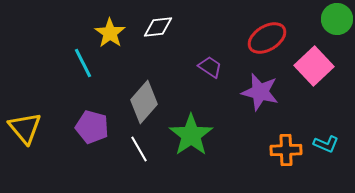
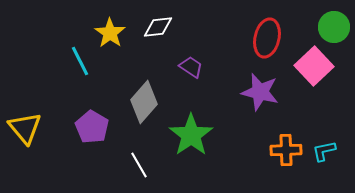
green circle: moved 3 px left, 8 px down
red ellipse: rotated 45 degrees counterclockwise
cyan line: moved 3 px left, 2 px up
purple trapezoid: moved 19 px left
purple pentagon: rotated 16 degrees clockwise
cyan L-shape: moved 2 px left, 7 px down; rotated 145 degrees clockwise
white line: moved 16 px down
